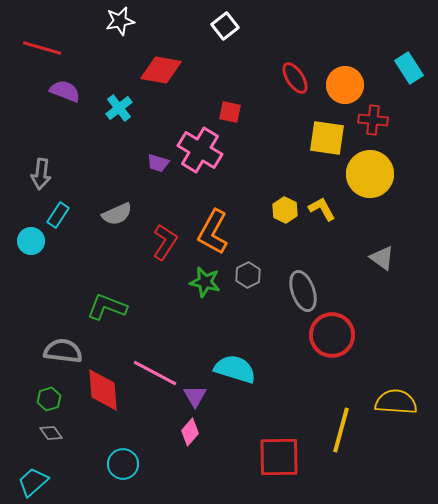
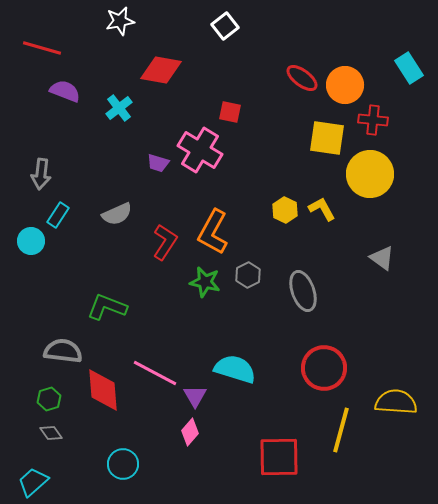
red ellipse at (295, 78): moved 7 px right; rotated 20 degrees counterclockwise
red circle at (332, 335): moved 8 px left, 33 px down
